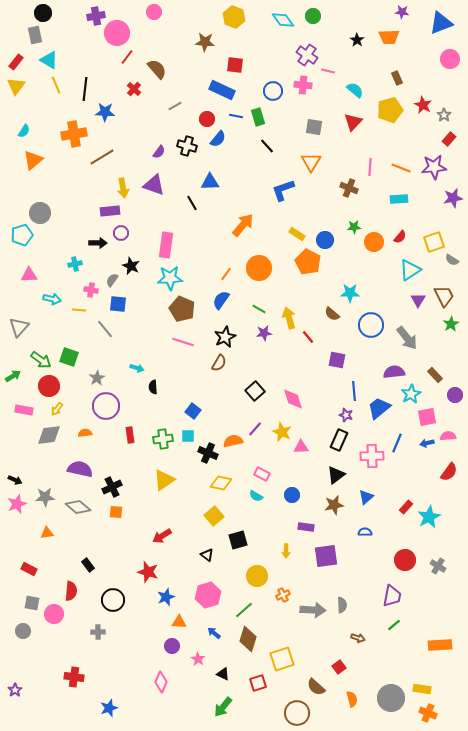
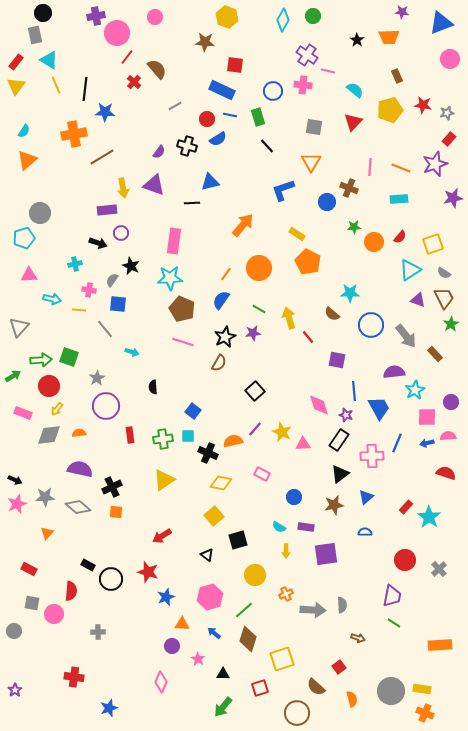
pink circle at (154, 12): moved 1 px right, 5 px down
yellow hexagon at (234, 17): moved 7 px left
cyan diamond at (283, 20): rotated 65 degrees clockwise
brown rectangle at (397, 78): moved 2 px up
red cross at (134, 89): moved 7 px up
red star at (423, 105): rotated 18 degrees counterclockwise
gray star at (444, 115): moved 3 px right, 2 px up; rotated 24 degrees clockwise
blue line at (236, 116): moved 6 px left, 1 px up
blue semicircle at (218, 139): rotated 18 degrees clockwise
orange triangle at (33, 160): moved 6 px left
purple star at (434, 167): moved 1 px right, 3 px up; rotated 15 degrees counterclockwise
blue triangle at (210, 182): rotated 12 degrees counterclockwise
black line at (192, 203): rotated 63 degrees counterclockwise
purple rectangle at (110, 211): moved 3 px left, 1 px up
cyan pentagon at (22, 235): moved 2 px right, 3 px down
blue circle at (325, 240): moved 2 px right, 38 px up
yellow square at (434, 242): moved 1 px left, 2 px down
black arrow at (98, 243): rotated 18 degrees clockwise
pink rectangle at (166, 245): moved 8 px right, 4 px up
gray semicircle at (452, 260): moved 8 px left, 13 px down
pink cross at (91, 290): moved 2 px left
brown trapezoid at (444, 296): moved 2 px down
purple triangle at (418, 300): rotated 42 degrees counterclockwise
purple star at (264, 333): moved 11 px left
gray arrow at (407, 338): moved 1 px left, 2 px up
green arrow at (41, 360): rotated 40 degrees counterclockwise
cyan arrow at (137, 368): moved 5 px left, 16 px up
brown rectangle at (435, 375): moved 21 px up
cyan star at (411, 394): moved 4 px right, 4 px up
purple circle at (455, 395): moved 4 px left, 7 px down
pink diamond at (293, 399): moved 26 px right, 6 px down
blue trapezoid at (379, 408): rotated 100 degrees clockwise
pink rectangle at (24, 410): moved 1 px left, 3 px down; rotated 12 degrees clockwise
pink square at (427, 417): rotated 12 degrees clockwise
orange semicircle at (85, 433): moved 6 px left
black rectangle at (339, 440): rotated 10 degrees clockwise
pink triangle at (301, 447): moved 2 px right, 3 px up
red semicircle at (449, 472): moved 3 px left, 1 px down; rotated 108 degrees counterclockwise
black triangle at (336, 475): moved 4 px right, 1 px up
blue circle at (292, 495): moved 2 px right, 2 px down
cyan semicircle at (256, 496): moved 23 px right, 31 px down
cyan star at (429, 517): rotated 10 degrees counterclockwise
orange triangle at (47, 533): rotated 40 degrees counterclockwise
purple square at (326, 556): moved 2 px up
black rectangle at (88, 565): rotated 24 degrees counterclockwise
gray cross at (438, 566): moved 1 px right, 3 px down; rotated 14 degrees clockwise
yellow circle at (257, 576): moved 2 px left, 1 px up
pink hexagon at (208, 595): moved 2 px right, 2 px down
orange cross at (283, 595): moved 3 px right, 1 px up
black circle at (113, 600): moved 2 px left, 21 px up
orange triangle at (179, 622): moved 3 px right, 2 px down
green line at (394, 625): moved 2 px up; rotated 72 degrees clockwise
gray circle at (23, 631): moved 9 px left
black triangle at (223, 674): rotated 24 degrees counterclockwise
red square at (258, 683): moved 2 px right, 5 px down
gray circle at (391, 698): moved 7 px up
orange cross at (428, 713): moved 3 px left
